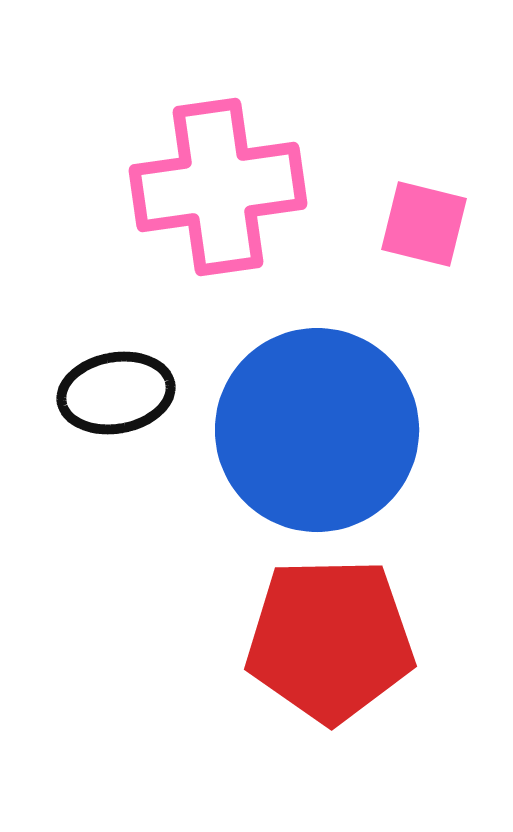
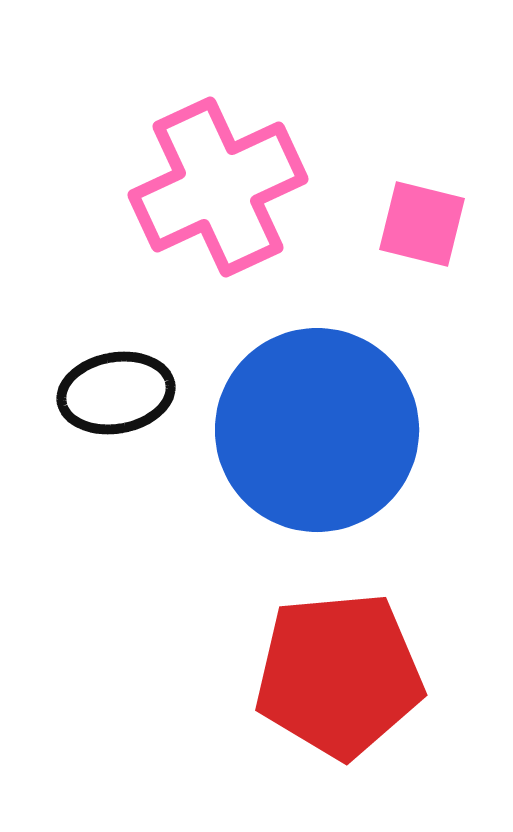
pink cross: rotated 17 degrees counterclockwise
pink square: moved 2 px left
red pentagon: moved 9 px right, 35 px down; rotated 4 degrees counterclockwise
